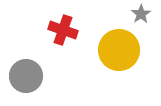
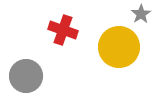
yellow circle: moved 3 px up
